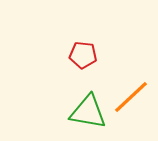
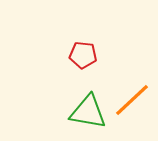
orange line: moved 1 px right, 3 px down
